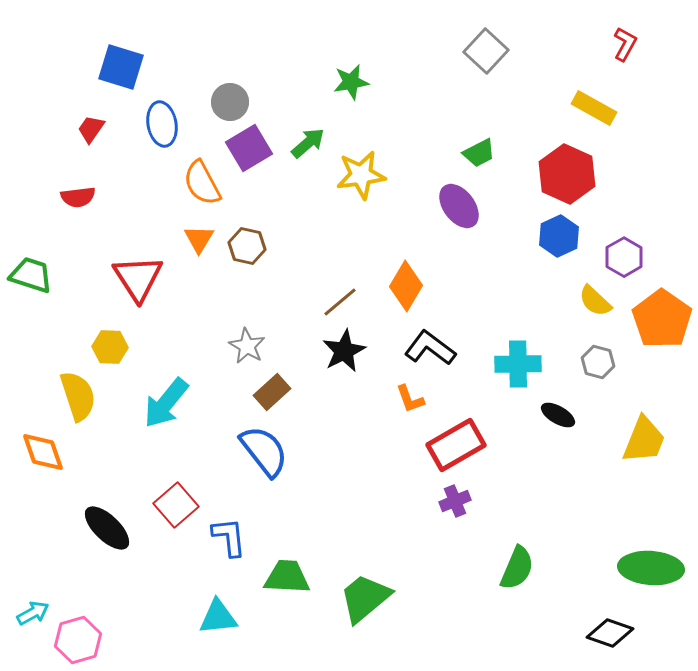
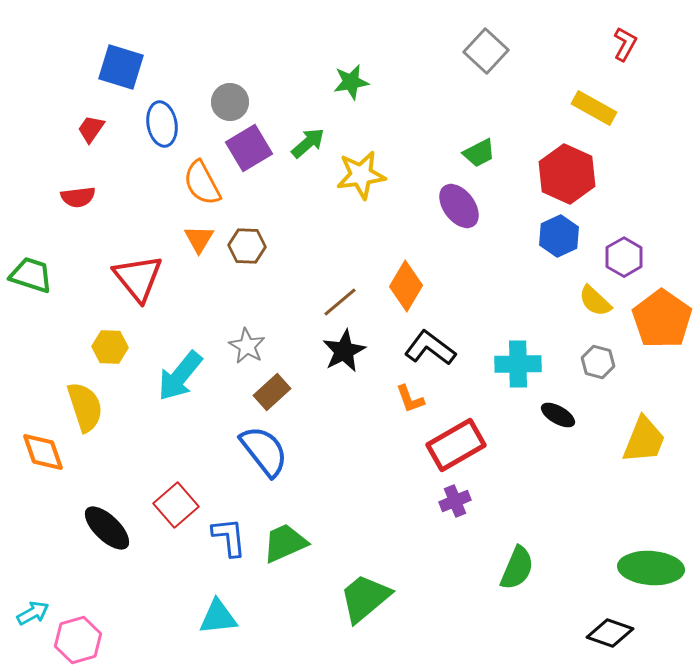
brown hexagon at (247, 246): rotated 9 degrees counterclockwise
red triangle at (138, 278): rotated 6 degrees counterclockwise
yellow semicircle at (78, 396): moved 7 px right, 11 px down
cyan arrow at (166, 403): moved 14 px right, 27 px up
green trapezoid at (287, 577): moved 2 px left, 34 px up; rotated 27 degrees counterclockwise
